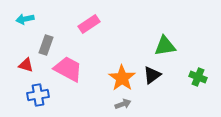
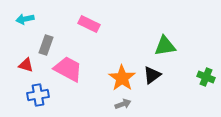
pink rectangle: rotated 60 degrees clockwise
green cross: moved 8 px right
